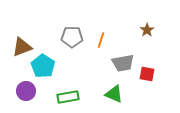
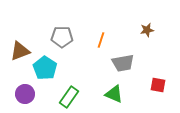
brown star: rotated 24 degrees clockwise
gray pentagon: moved 10 px left
brown triangle: moved 2 px left, 4 px down
cyan pentagon: moved 2 px right, 2 px down
red square: moved 11 px right, 11 px down
purple circle: moved 1 px left, 3 px down
green rectangle: moved 1 px right; rotated 45 degrees counterclockwise
